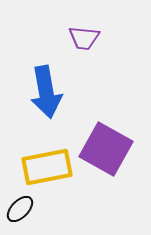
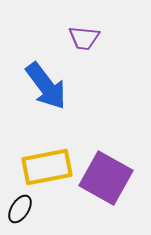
blue arrow: moved 6 px up; rotated 27 degrees counterclockwise
purple square: moved 29 px down
black ellipse: rotated 12 degrees counterclockwise
